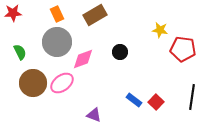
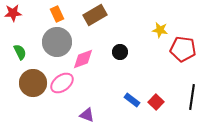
blue rectangle: moved 2 px left
purple triangle: moved 7 px left
